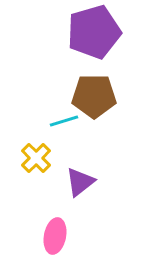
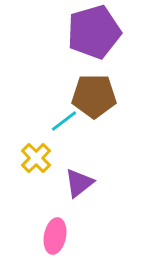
cyan line: rotated 20 degrees counterclockwise
purple triangle: moved 1 px left, 1 px down
